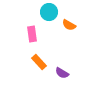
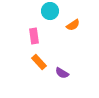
cyan circle: moved 1 px right, 1 px up
orange semicircle: moved 4 px right; rotated 64 degrees counterclockwise
pink rectangle: moved 2 px right, 2 px down
